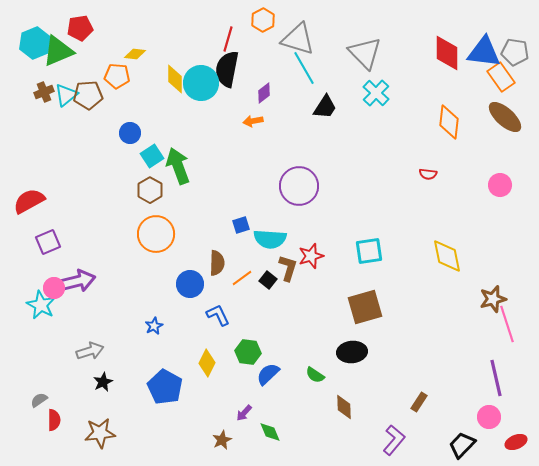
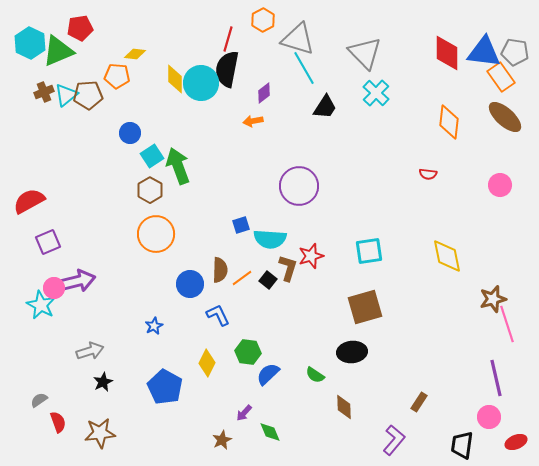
cyan hexagon at (35, 43): moved 5 px left; rotated 12 degrees counterclockwise
brown semicircle at (217, 263): moved 3 px right, 7 px down
red semicircle at (54, 420): moved 4 px right, 2 px down; rotated 20 degrees counterclockwise
black trapezoid at (462, 445): rotated 36 degrees counterclockwise
